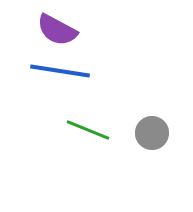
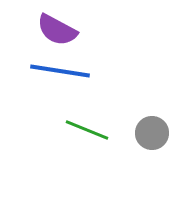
green line: moved 1 px left
